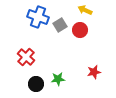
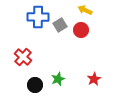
blue cross: rotated 20 degrees counterclockwise
red circle: moved 1 px right
red cross: moved 3 px left
red star: moved 7 px down; rotated 16 degrees counterclockwise
green star: rotated 16 degrees counterclockwise
black circle: moved 1 px left, 1 px down
